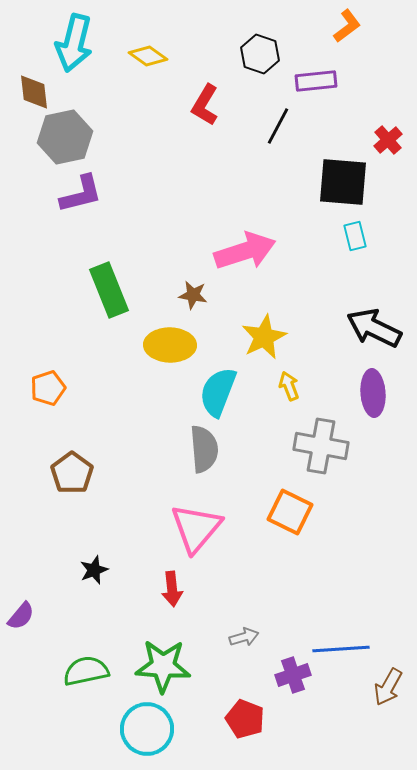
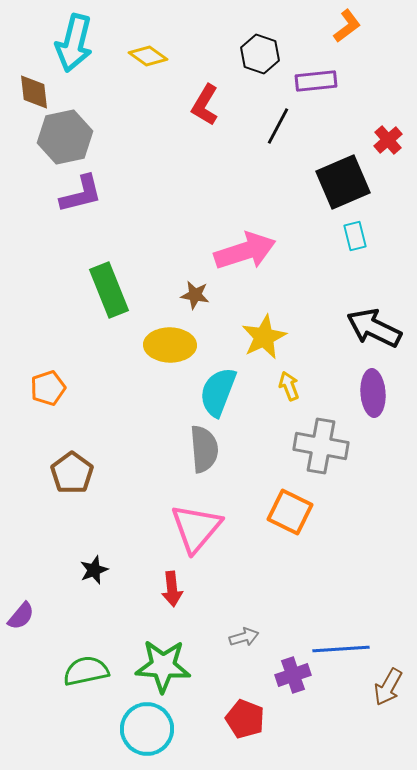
black square: rotated 28 degrees counterclockwise
brown star: moved 2 px right
